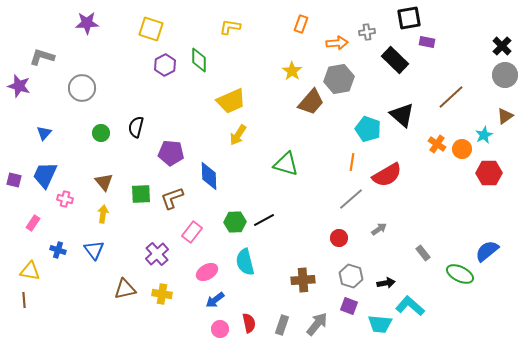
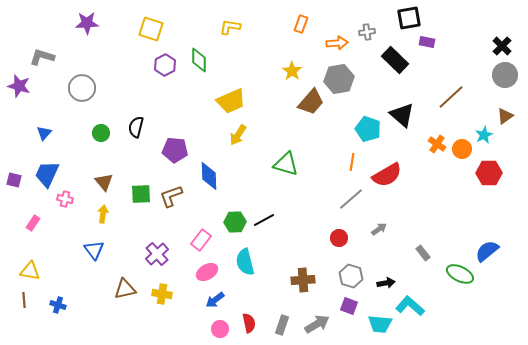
purple pentagon at (171, 153): moved 4 px right, 3 px up
blue trapezoid at (45, 175): moved 2 px right, 1 px up
brown L-shape at (172, 198): moved 1 px left, 2 px up
pink rectangle at (192, 232): moved 9 px right, 8 px down
blue cross at (58, 250): moved 55 px down
gray arrow at (317, 324): rotated 20 degrees clockwise
